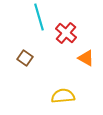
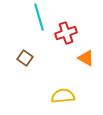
red cross: rotated 30 degrees clockwise
